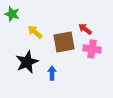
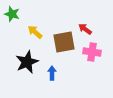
pink cross: moved 3 px down
